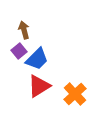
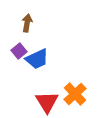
brown arrow: moved 3 px right, 7 px up; rotated 24 degrees clockwise
blue trapezoid: rotated 20 degrees clockwise
red triangle: moved 8 px right, 16 px down; rotated 30 degrees counterclockwise
